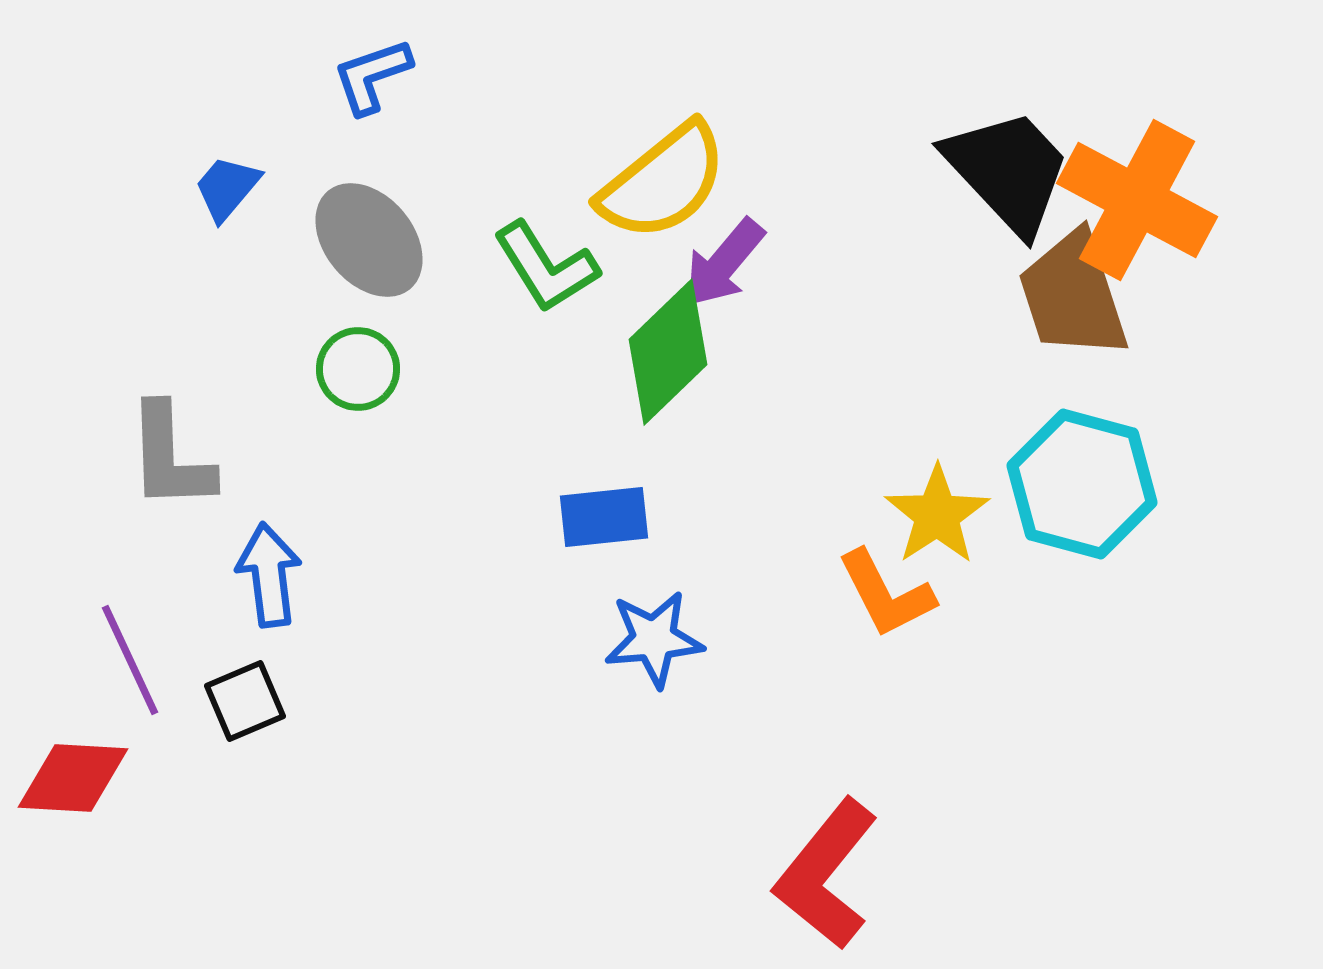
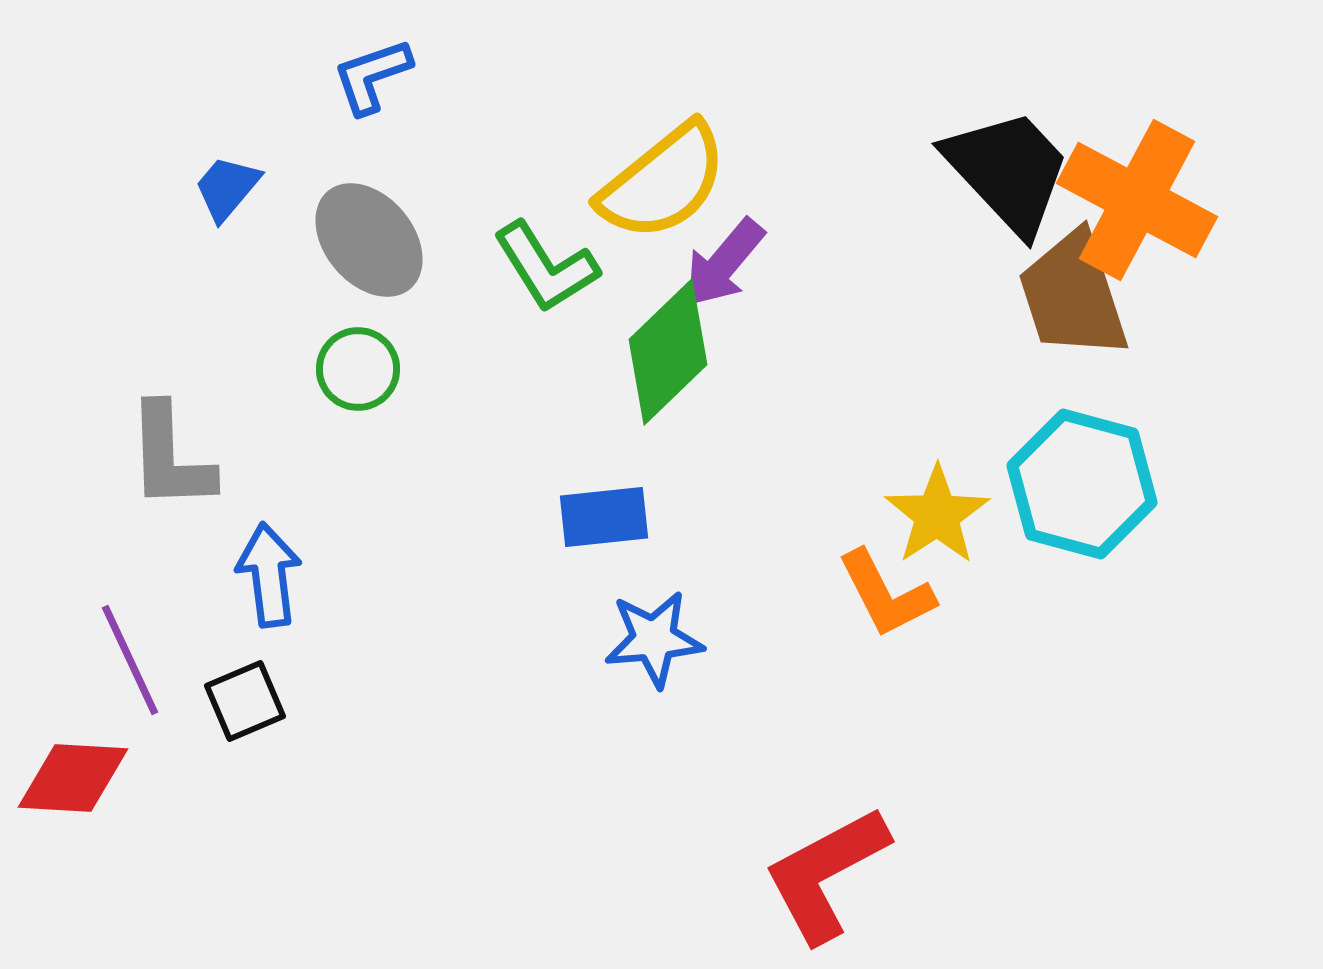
red L-shape: rotated 23 degrees clockwise
